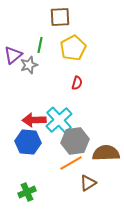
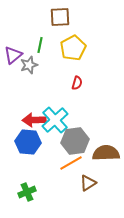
cyan cross: moved 4 px left
